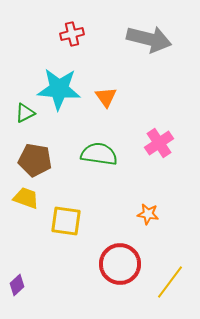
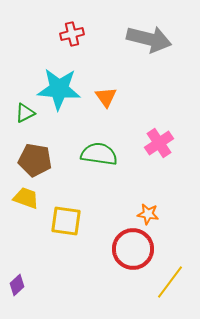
red circle: moved 13 px right, 15 px up
